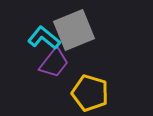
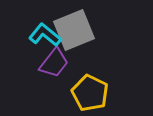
cyan L-shape: moved 1 px right, 3 px up
yellow pentagon: rotated 9 degrees clockwise
